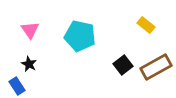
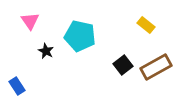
pink triangle: moved 9 px up
black star: moved 17 px right, 13 px up
